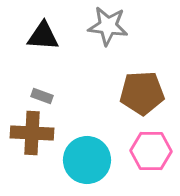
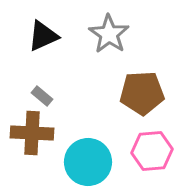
gray star: moved 1 px right, 8 px down; rotated 27 degrees clockwise
black triangle: rotated 28 degrees counterclockwise
gray rectangle: rotated 20 degrees clockwise
pink hexagon: moved 1 px right; rotated 6 degrees counterclockwise
cyan circle: moved 1 px right, 2 px down
